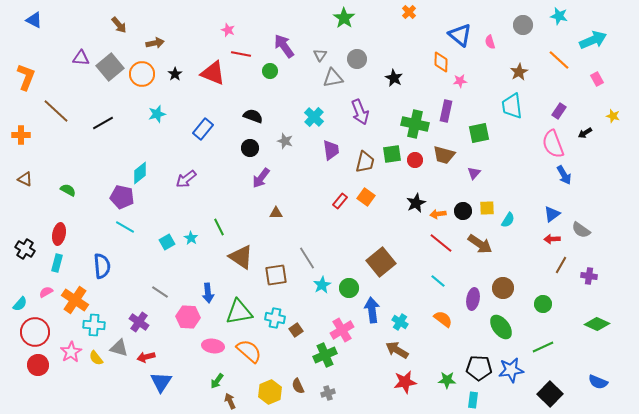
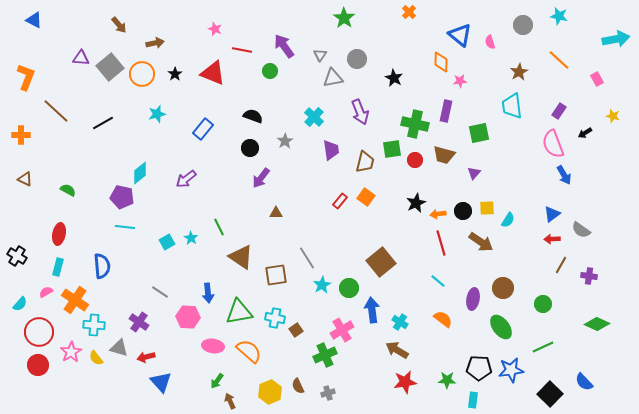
pink star at (228, 30): moved 13 px left, 1 px up
cyan arrow at (593, 40): moved 23 px right, 1 px up; rotated 12 degrees clockwise
red line at (241, 54): moved 1 px right, 4 px up
gray star at (285, 141): rotated 21 degrees clockwise
green square at (392, 154): moved 5 px up
cyan line at (125, 227): rotated 24 degrees counterclockwise
red line at (441, 243): rotated 35 degrees clockwise
brown arrow at (480, 244): moved 1 px right, 2 px up
black cross at (25, 249): moved 8 px left, 7 px down
cyan rectangle at (57, 263): moved 1 px right, 4 px down
red circle at (35, 332): moved 4 px right
blue triangle at (161, 382): rotated 15 degrees counterclockwise
blue semicircle at (598, 382): moved 14 px left; rotated 24 degrees clockwise
